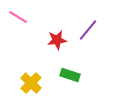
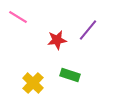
yellow cross: moved 2 px right
